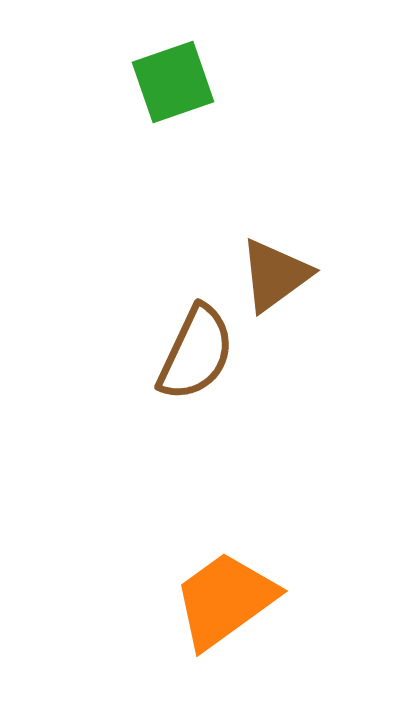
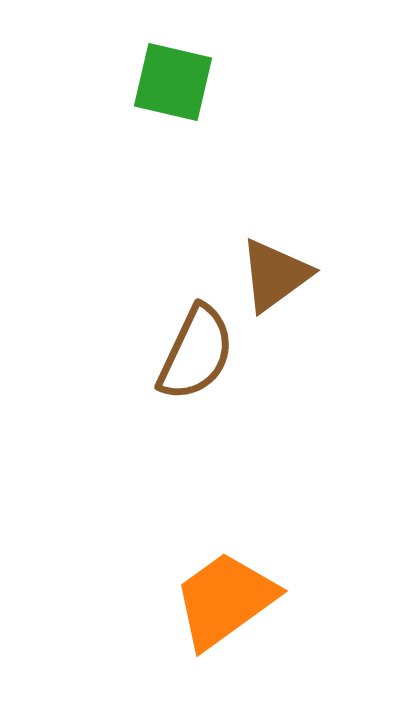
green square: rotated 32 degrees clockwise
